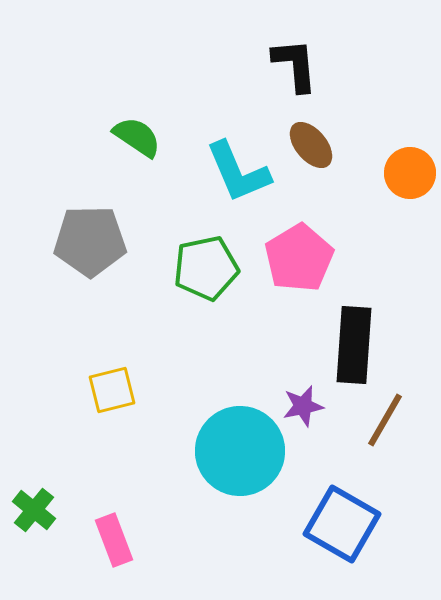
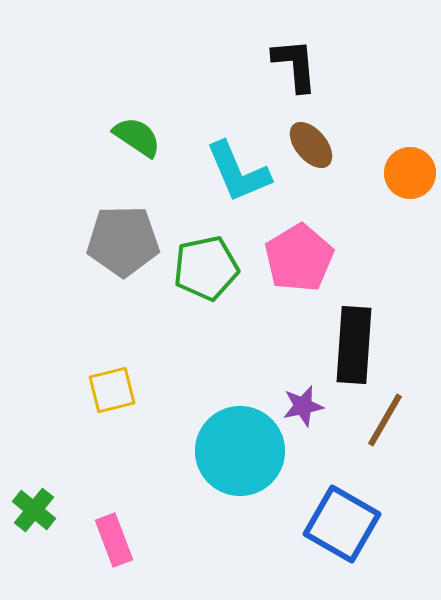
gray pentagon: moved 33 px right
